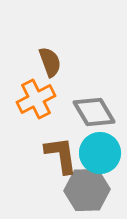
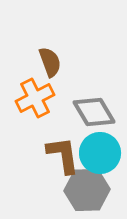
orange cross: moved 1 px left, 1 px up
brown L-shape: moved 2 px right
